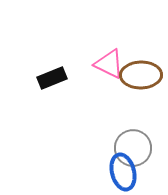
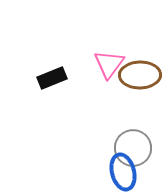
pink triangle: rotated 40 degrees clockwise
brown ellipse: moved 1 px left
